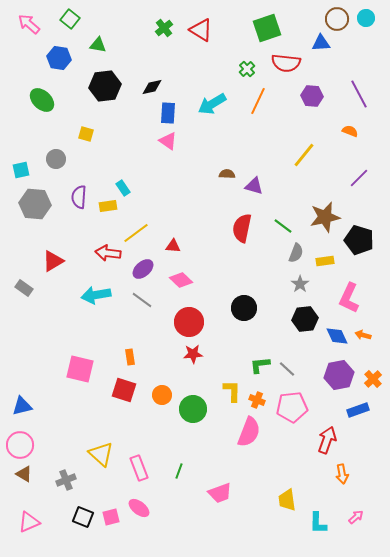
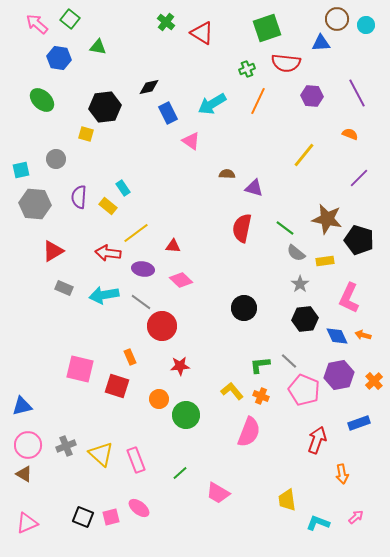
cyan circle at (366, 18): moved 7 px down
pink arrow at (29, 24): moved 8 px right
green cross at (164, 28): moved 2 px right, 6 px up; rotated 12 degrees counterclockwise
red triangle at (201, 30): moved 1 px right, 3 px down
green triangle at (98, 45): moved 2 px down
green cross at (247, 69): rotated 21 degrees clockwise
black hexagon at (105, 86): moved 21 px down
black diamond at (152, 87): moved 3 px left
purple line at (359, 94): moved 2 px left, 1 px up
blue rectangle at (168, 113): rotated 30 degrees counterclockwise
orange semicircle at (350, 131): moved 3 px down
pink triangle at (168, 141): moved 23 px right
purple triangle at (254, 186): moved 2 px down
yellow rectangle at (108, 206): rotated 48 degrees clockwise
brown star at (325, 217): moved 2 px right, 2 px down; rotated 24 degrees clockwise
green line at (283, 226): moved 2 px right, 2 px down
gray semicircle at (296, 253): rotated 108 degrees clockwise
red triangle at (53, 261): moved 10 px up
purple ellipse at (143, 269): rotated 50 degrees clockwise
gray rectangle at (24, 288): moved 40 px right; rotated 12 degrees counterclockwise
cyan arrow at (96, 295): moved 8 px right
gray line at (142, 300): moved 1 px left, 2 px down
red circle at (189, 322): moved 27 px left, 4 px down
red star at (193, 354): moved 13 px left, 12 px down
orange rectangle at (130, 357): rotated 14 degrees counterclockwise
gray line at (287, 369): moved 2 px right, 8 px up
orange cross at (373, 379): moved 1 px right, 2 px down
red square at (124, 390): moved 7 px left, 4 px up
yellow L-shape at (232, 391): rotated 40 degrees counterclockwise
orange circle at (162, 395): moved 3 px left, 4 px down
orange cross at (257, 400): moved 4 px right, 4 px up
pink pentagon at (292, 407): moved 12 px right, 17 px up; rotated 28 degrees clockwise
green circle at (193, 409): moved 7 px left, 6 px down
blue rectangle at (358, 410): moved 1 px right, 13 px down
red arrow at (327, 440): moved 10 px left
pink circle at (20, 445): moved 8 px right
pink rectangle at (139, 468): moved 3 px left, 8 px up
green line at (179, 471): moved 1 px right, 2 px down; rotated 28 degrees clockwise
gray cross at (66, 480): moved 34 px up
pink trapezoid at (220, 493): moved 2 px left; rotated 50 degrees clockwise
pink triangle at (29, 522): moved 2 px left, 1 px down
cyan L-shape at (318, 523): rotated 110 degrees clockwise
